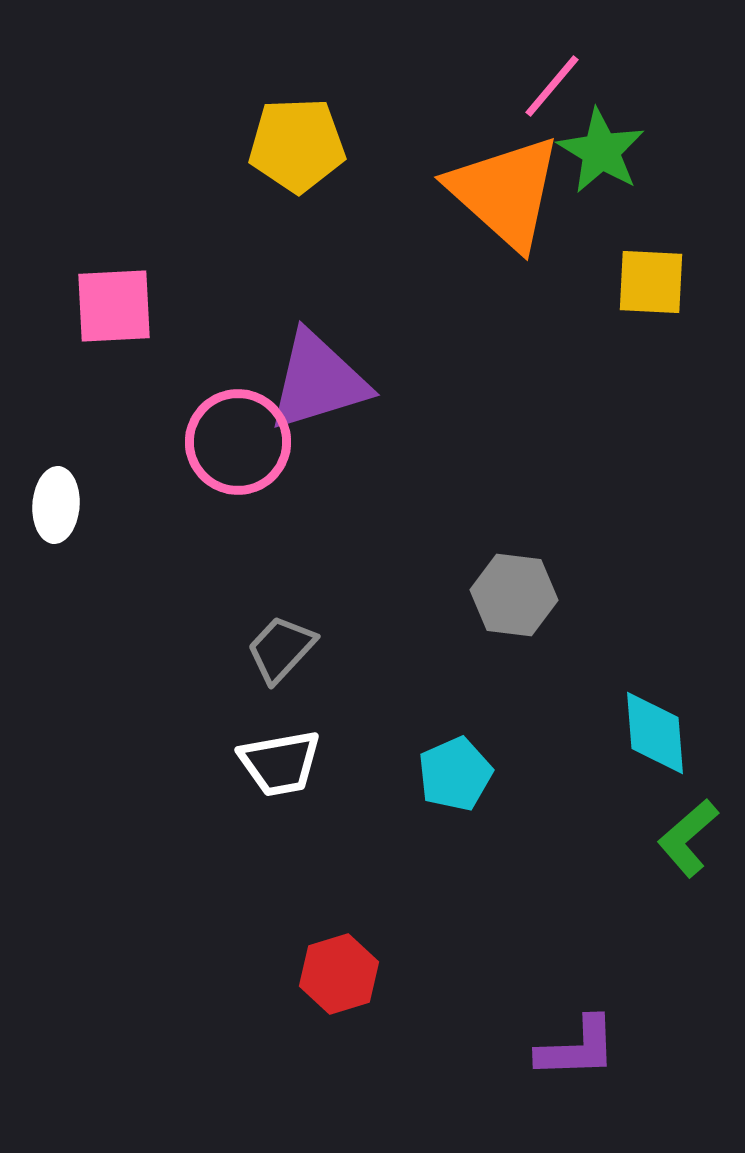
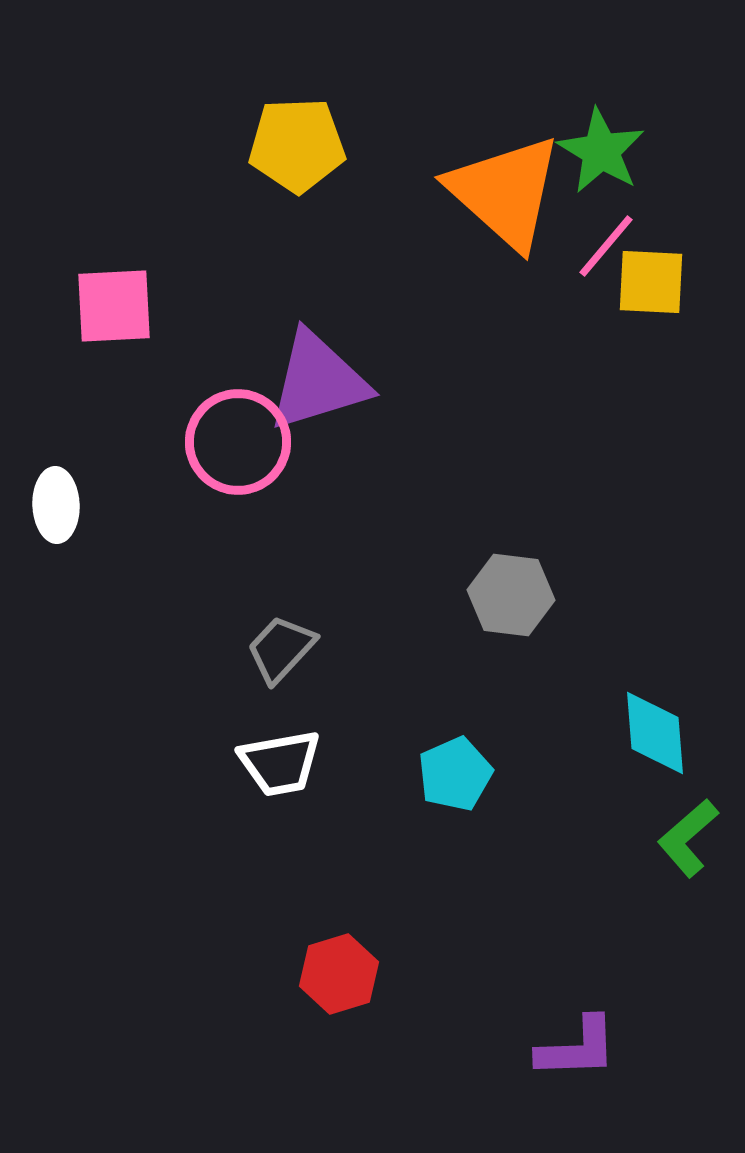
pink line: moved 54 px right, 160 px down
white ellipse: rotated 6 degrees counterclockwise
gray hexagon: moved 3 px left
